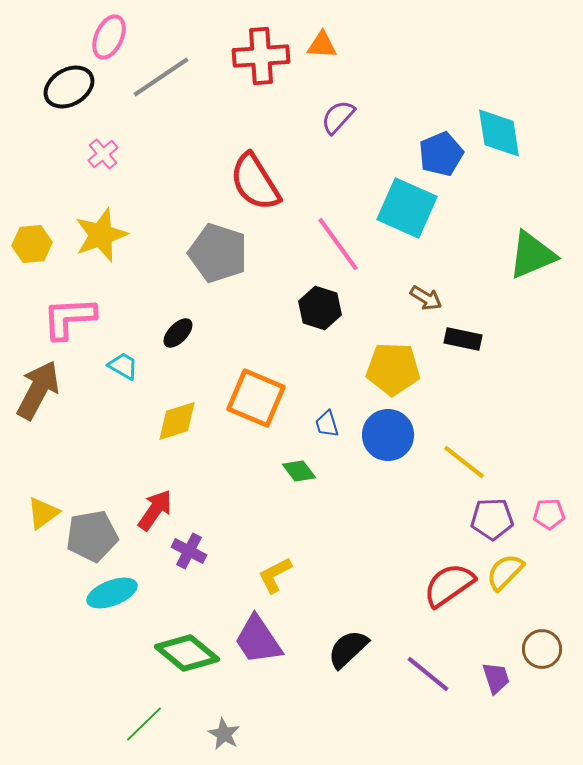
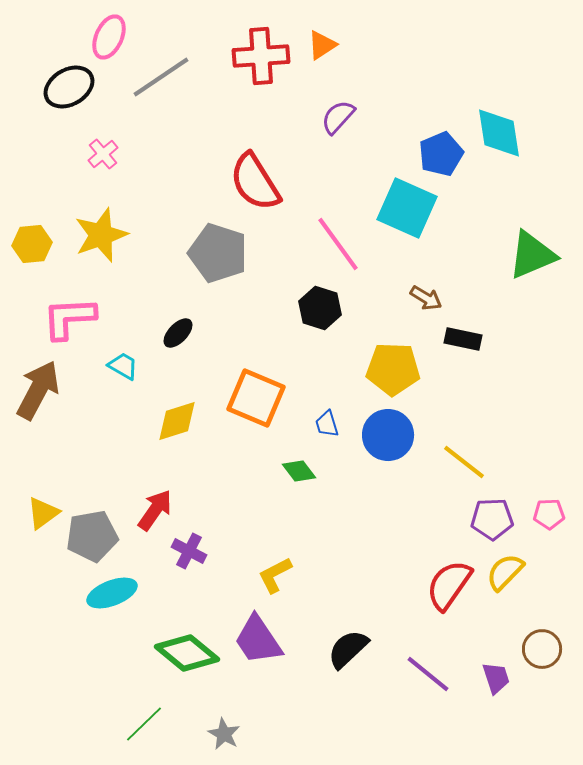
orange triangle at (322, 45): rotated 36 degrees counterclockwise
red semicircle at (449, 585): rotated 20 degrees counterclockwise
